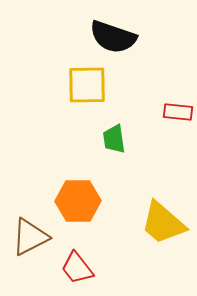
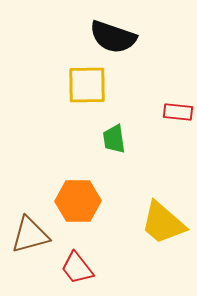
brown triangle: moved 2 px up; rotated 12 degrees clockwise
